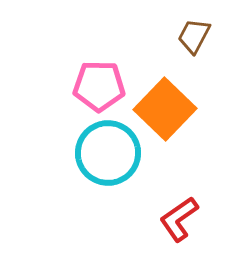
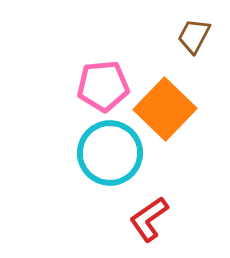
pink pentagon: moved 4 px right; rotated 6 degrees counterclockwise
cyan circle: moved 2 px right
red L-shape: moved 30 px left
